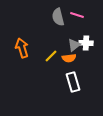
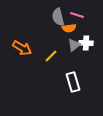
orange arrow: rotated 138 degrees clockwise
orange semicircle: moved 30 px up
